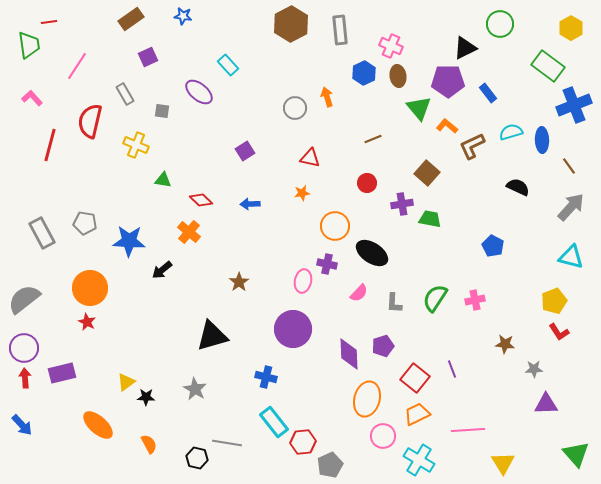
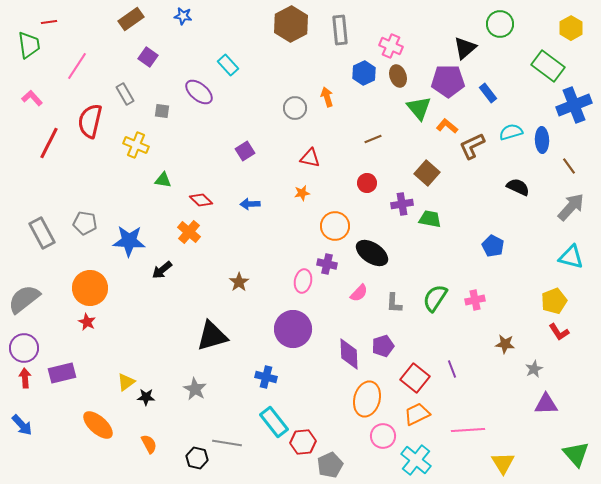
black triangle at (465, 48): rotated 15 degrees counterclockwise
purple square at (148, 57): rotated 30 degrees counterclockwise
brown ellipse at (398, 76): rotated 10 degrees counterclockwise
red line at (50, 145): moved 1 px left, 2 px up; rotated 12 degrees clockwise
gray star at (534, 369): rotated 24 degrees counterclockwise
cyan cross at (419, 460): moved 3 px left; rotated 8 degrees clockwise
